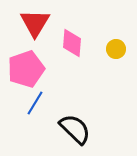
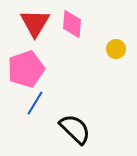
pink diamond: moved 19 px up
